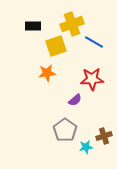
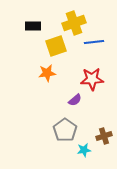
yellow cross: moved 2 px right, 1 px up
blue line: rotated 36 degrees counterclockwise
cyan star: moved 2 px left, 3 px down
